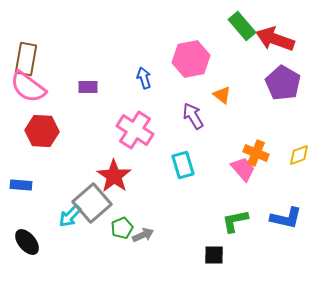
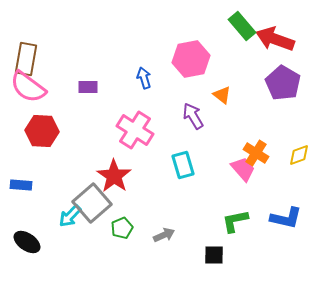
orange cross: rotated 10 degrees clockwise
gray arrow: moved 21 px right
black ellipse: rotated 16 degrees counterclockwise
